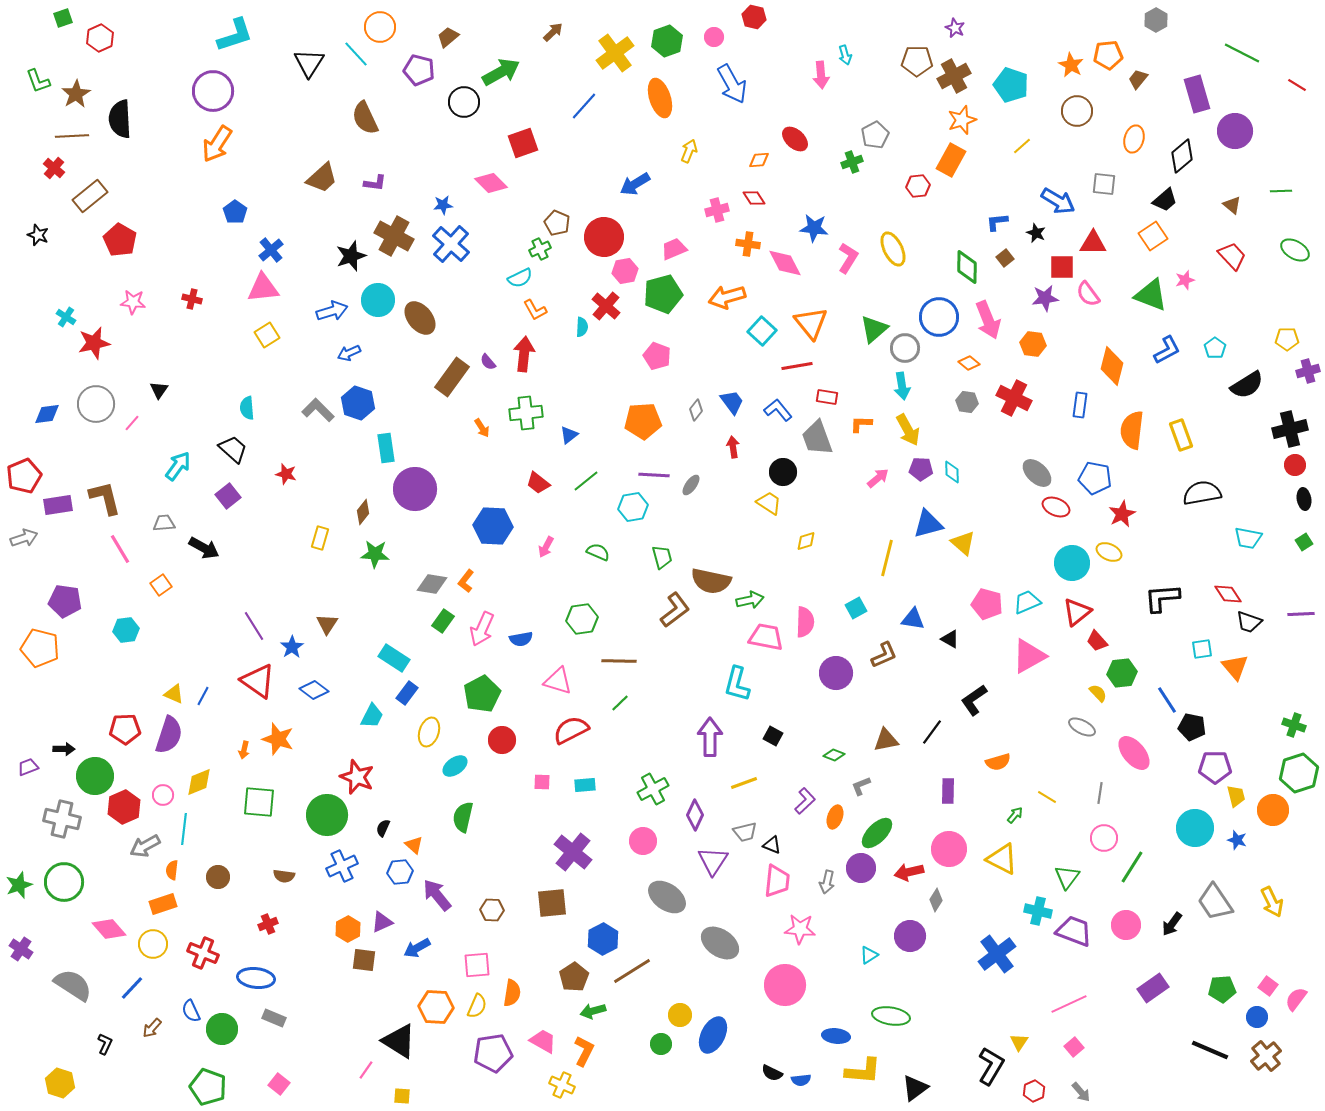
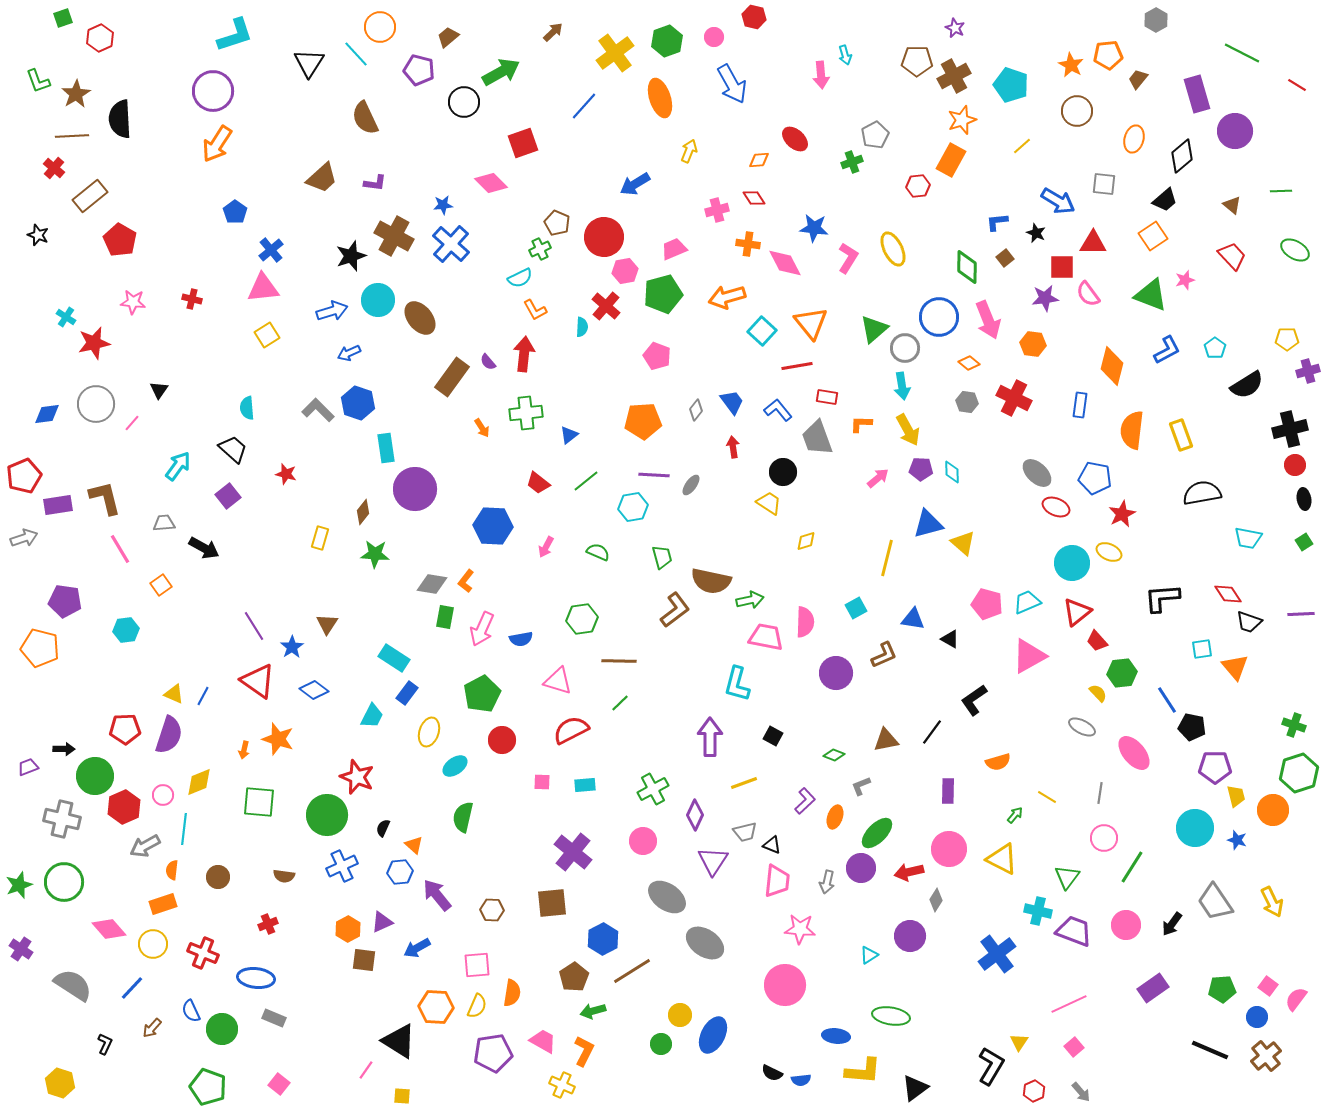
green rectangle at (443, 621): moved 2 px right, 4 px up; rotated 25 degrees counterclockwise
gray ellipse at (720, 943): moved 15 px left
